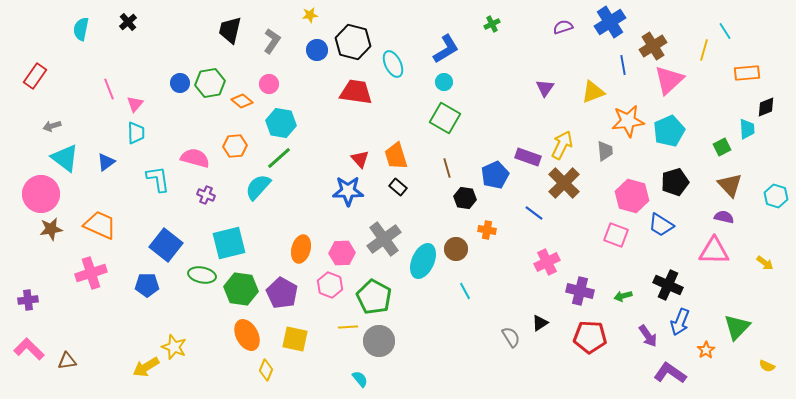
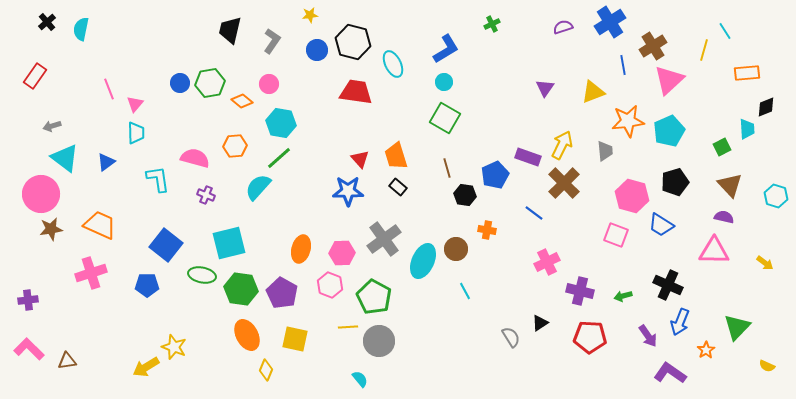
black cross at (128, 22): moved 81 px left
black hexagon at (465, 198): moved 3 px up
